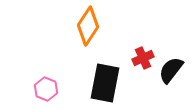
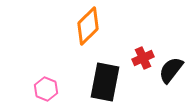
orange diamond: rotated 12 degrees clockwise
black rectangle: moved 1 px up
